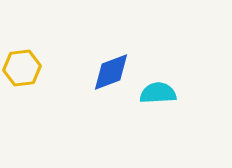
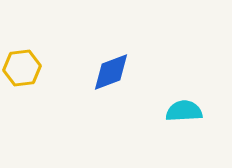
cyan semicircle: moved 26 px right, 18 px down
